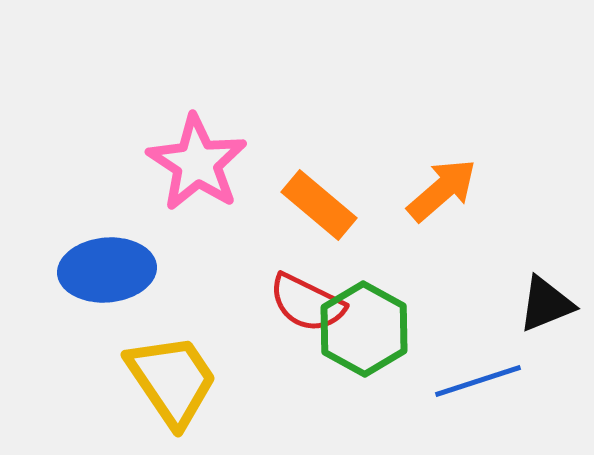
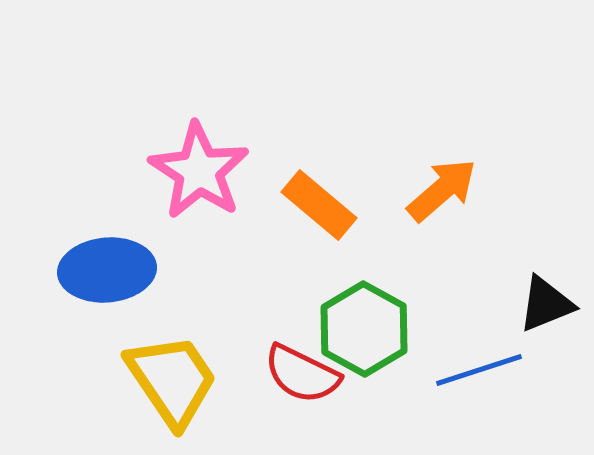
pink star: moved 2 px right, 8 px down
red semicircle: moved 5 px left, 71 px down
blue line: moved 1 px right, 11 px up
